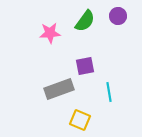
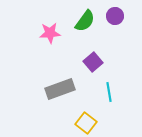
purple circle: moved 3 px left
purple square: moved 8 px right, 4 px up; rotated 30 degrees counterclockwise
gray rectangle: moved 1 px right
yellow square: moved 6 px right, 3 px down; rotated 15 degrees clockwise
